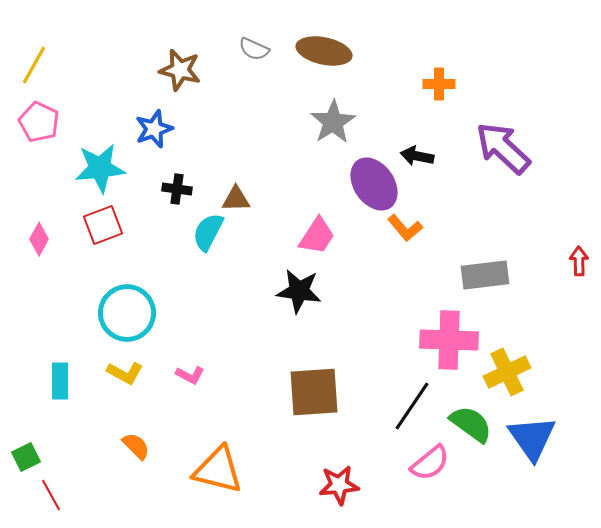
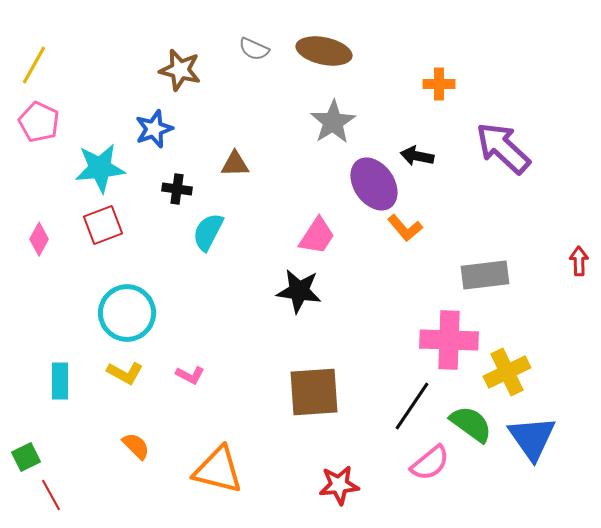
brown triangle: moved 1 px left, 35 px up
